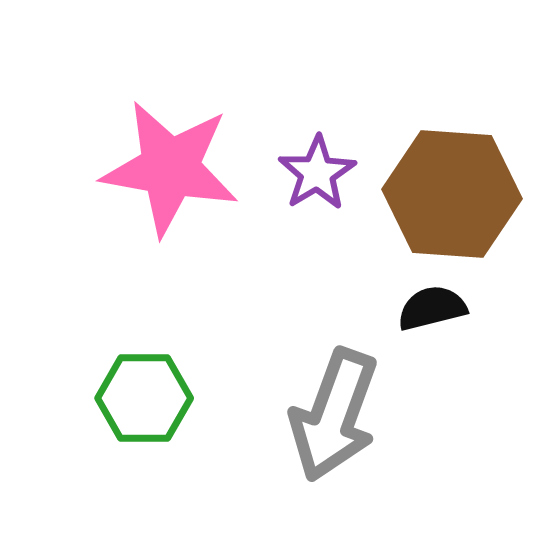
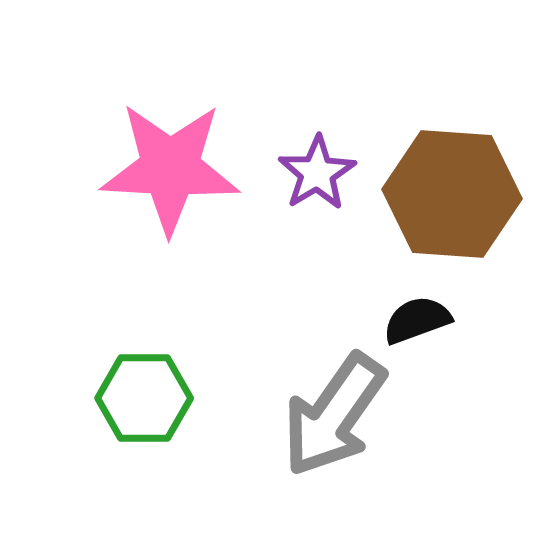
pink star: rotated 7 degrees counterclockwise
black semicircle: moved 15 px left, 12 px down; rotated 6 degrees counterclockwise
gray arrow: rotated 15 degrees clockwise
